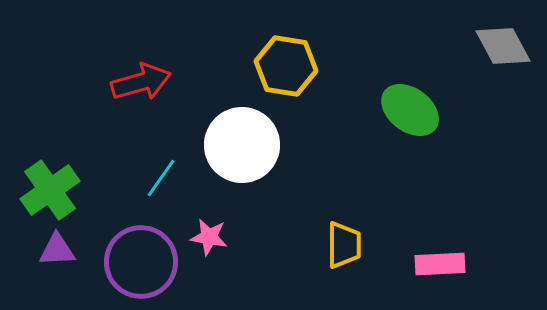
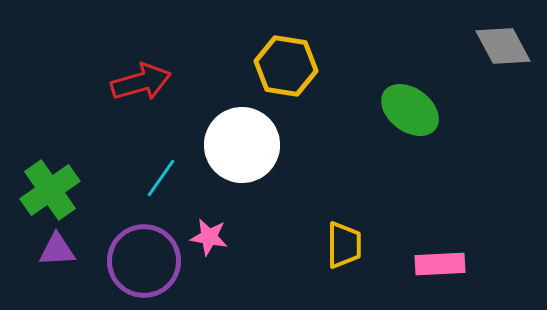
purple circle: moved 3 px right, 1 px up
